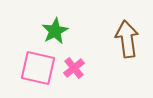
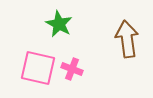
green star: moved 4 px right, 7 px up; rotated 16 degrees counterclockwise
pink cross: moved 2 px left, 1 px down; rotated 30 degrees counterclockwise
